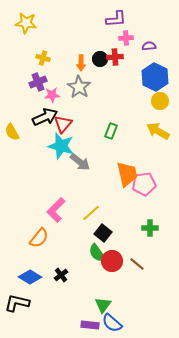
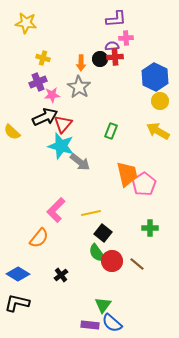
purple semicircle: moved 37 px left
yellow semicircle: rotated 18 degrees counterclockwise
pink pentagon: rotated 25 degrees counterclockwise
yellow line: rotated 30 degrees clockwise
blue diamond: moved 12 px left, 3 px up
